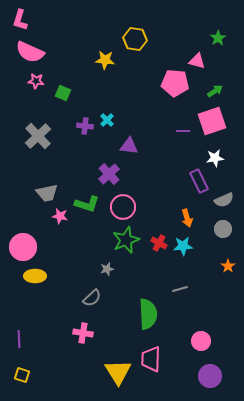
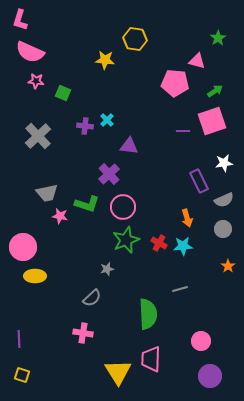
white star at (215, 158): moved 9 px right, 5 px down
